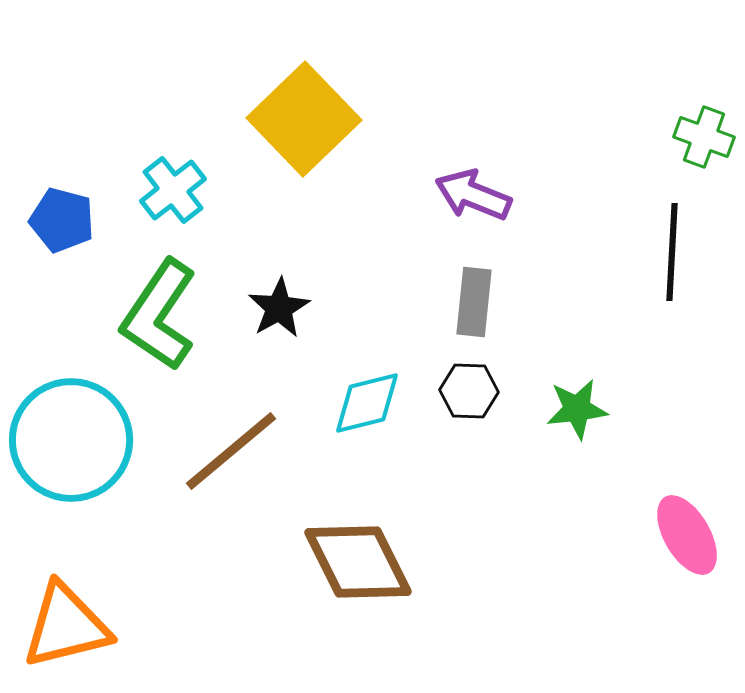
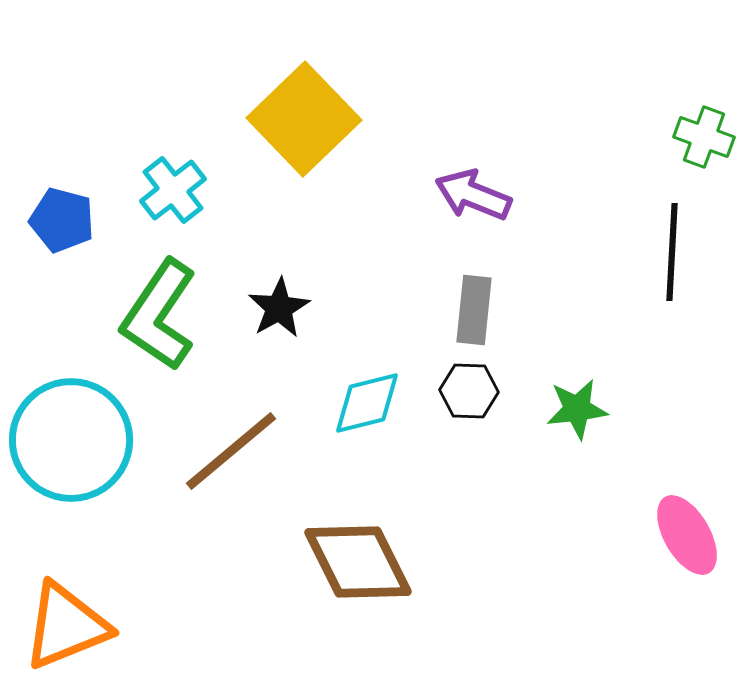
gray rectangle: moved 8 px down
orange triangle: rotated 8 degrees counterclockwise
